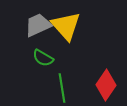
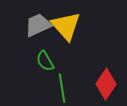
green semicircle: moved 2 px right, 3 px down; rotated 30 degrees clockwise
red diamond: moved 1 px up
